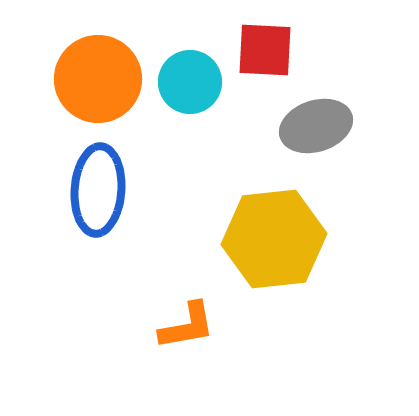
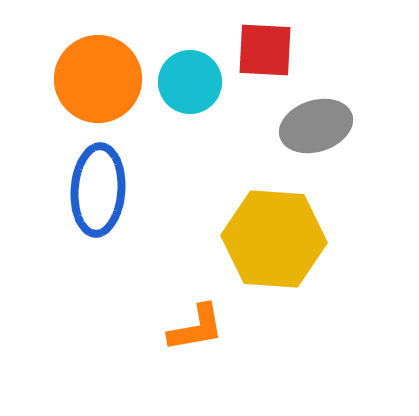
yellow hexagon: rotated 10 degrees clockwise
orange L-shape: moved 9 px right, 2 px down
